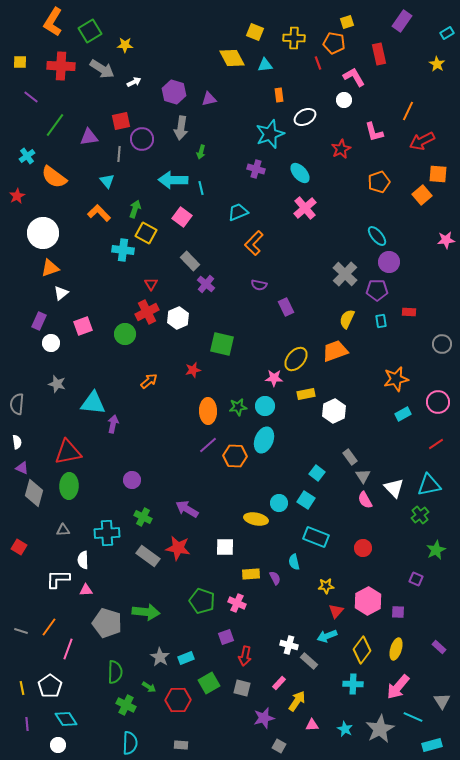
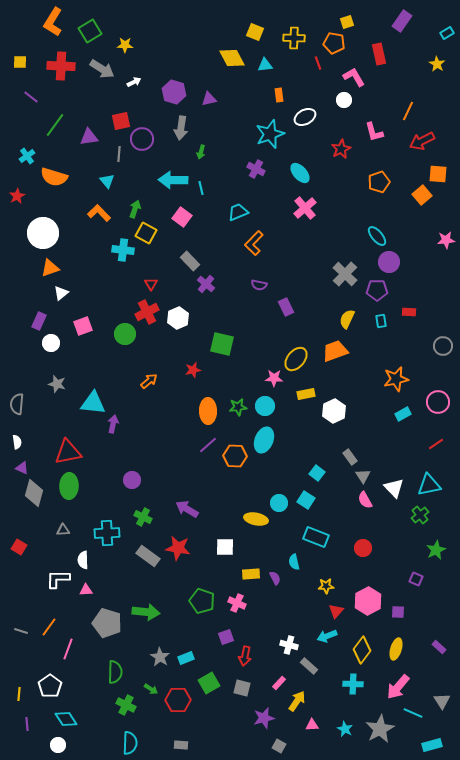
purple cross at (256, 169): rotated 12 degrees clockwise
orange semicircle at (54, 177): rotated 20 degrees counterclockwise
gray circle at (442, 344): moved 1 px right, 2 px down
gray rectangle at (309, 661): moved 5 px down
green arrow at (149, 687): moved 2 px right, 2 px down
yellow line at (22, 688): moved 3 px left, 6 px down; rotated 16 degrees clockwise
cyan line at (413, 717): moved 4 px up
